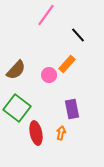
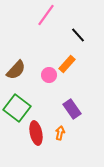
purple rectangle: rotated 24 degrees counterclockwise
orange arrow: moved 1 px left
